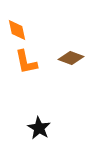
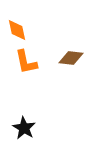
brown diamond: rotated 15 degrees counterclockwise
black star: moved 15 px left
